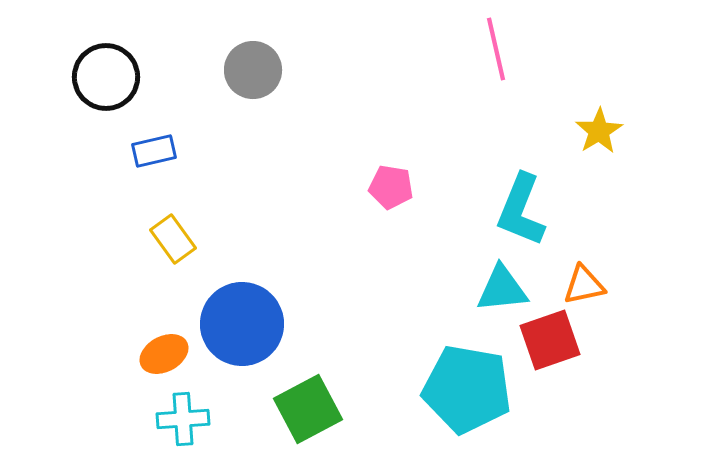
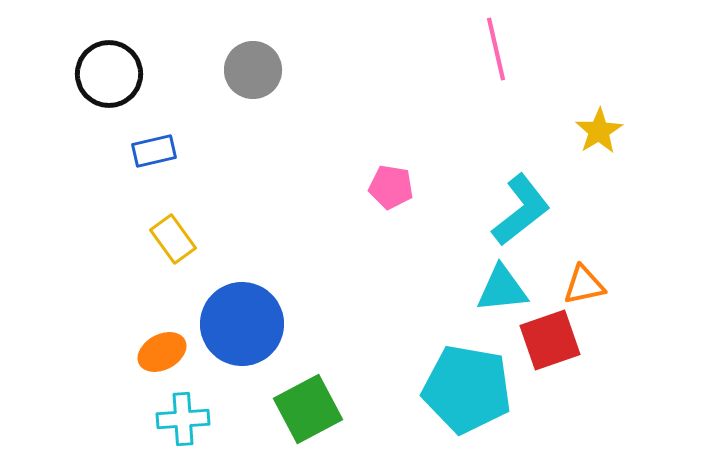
black circle: moved 3 px right, 3 px up
cyan L-shape: rotated 150 degrees counterclockwise
orange ellipse: moved 2 px left, 2 px up
